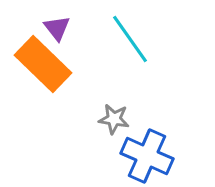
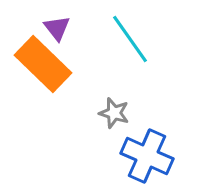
gray star: moved 6 px up; rotated 8 degrees clockwise
